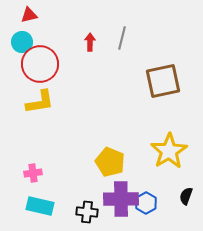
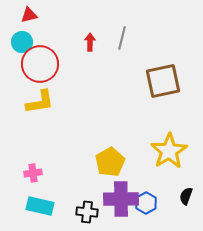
yellow pentagon: rotated 20 degrees clockwise
